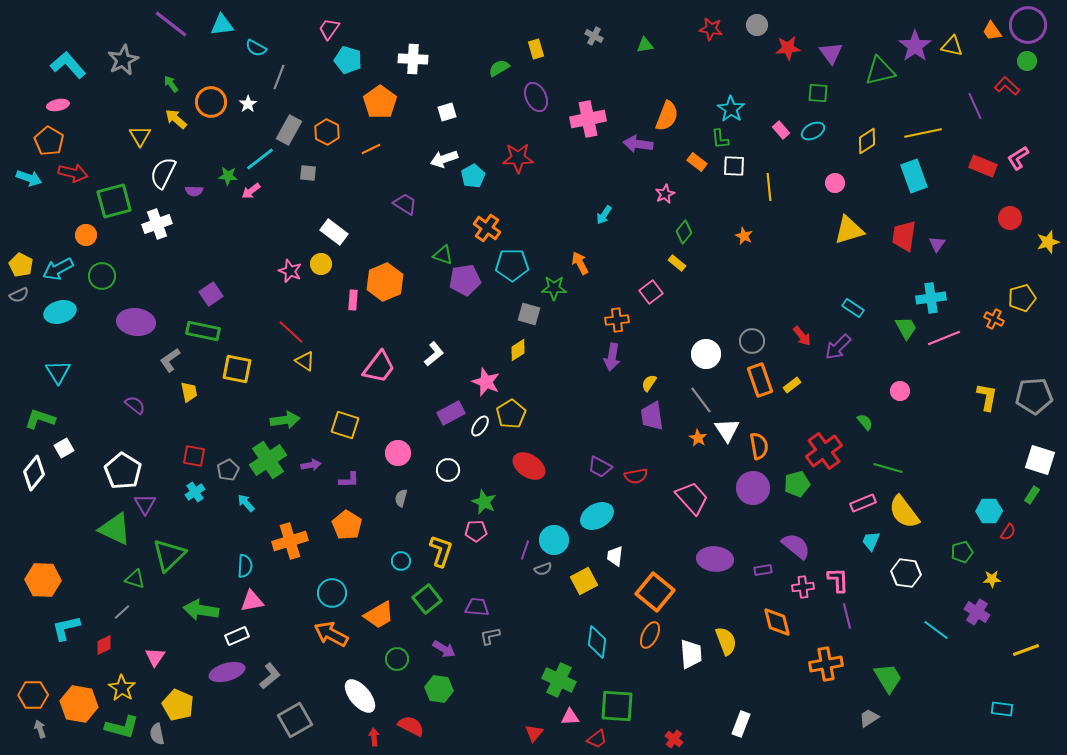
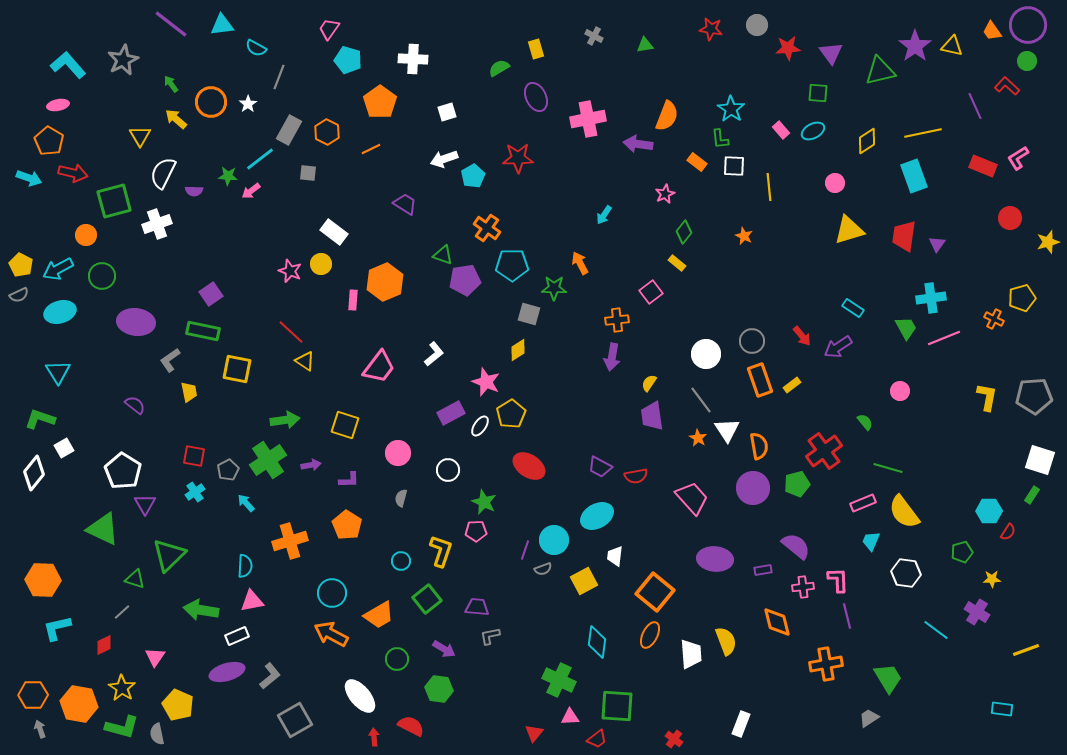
purple arrow at (838, 347): rotated 12 degrees clockwise
green triangle at (115, 529): moved 12 px left
cyan L-shape at (66, 628): moved 9 px left
